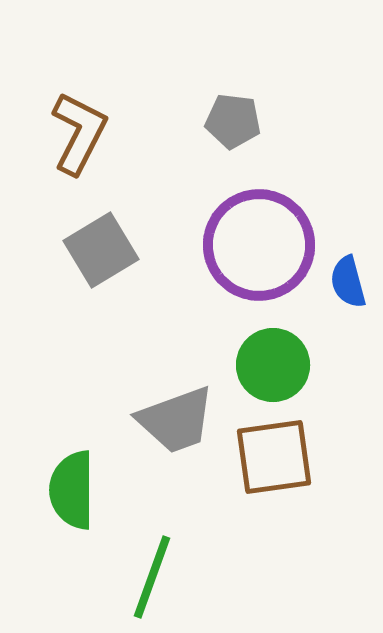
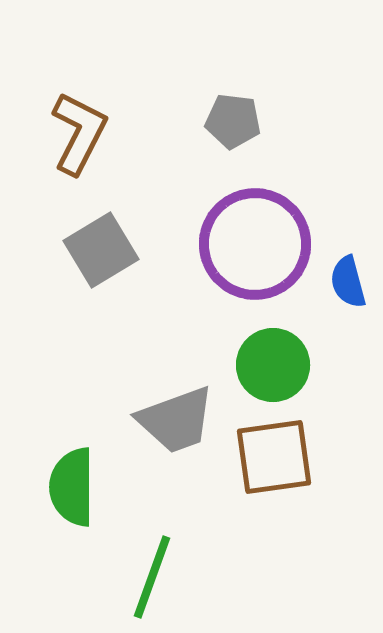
purple circle: moved 4 px left, 1 px up
green semicircle: moved 3 px up
